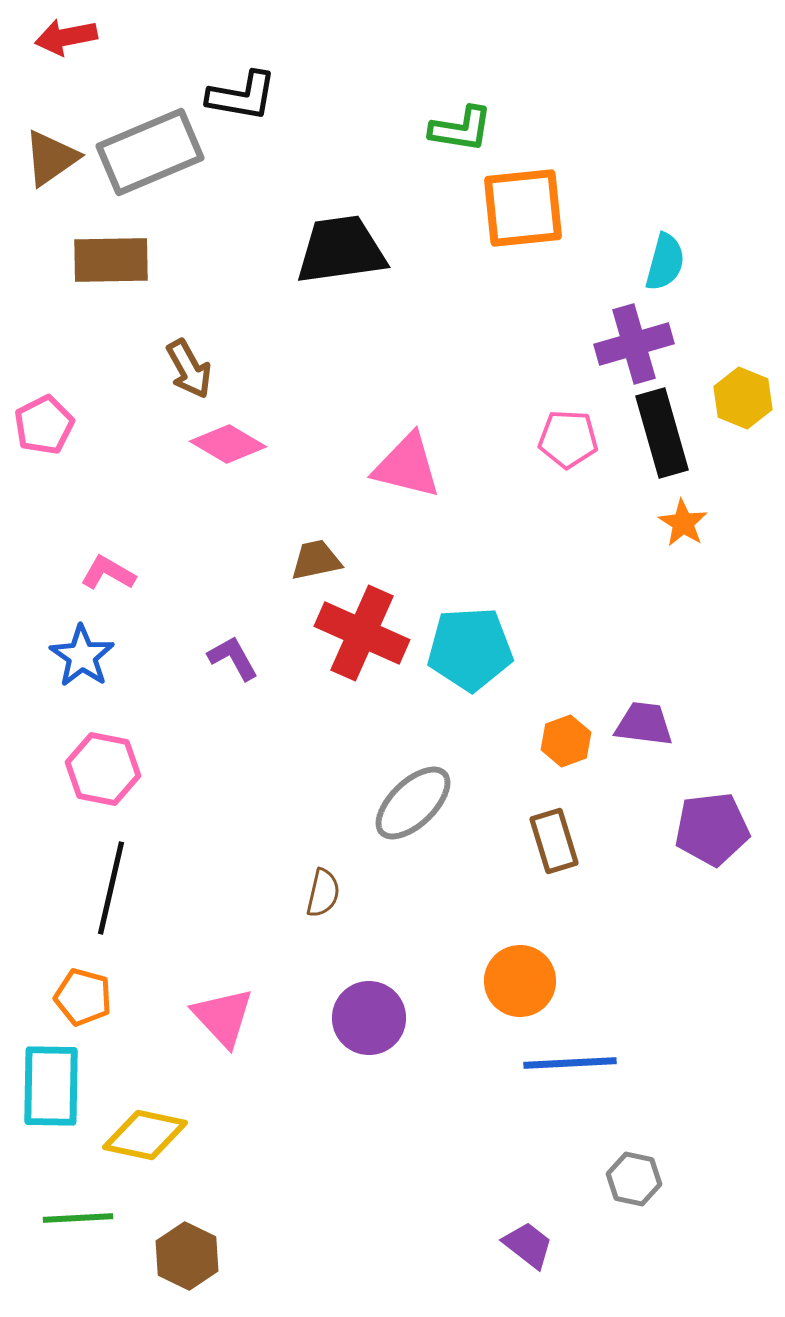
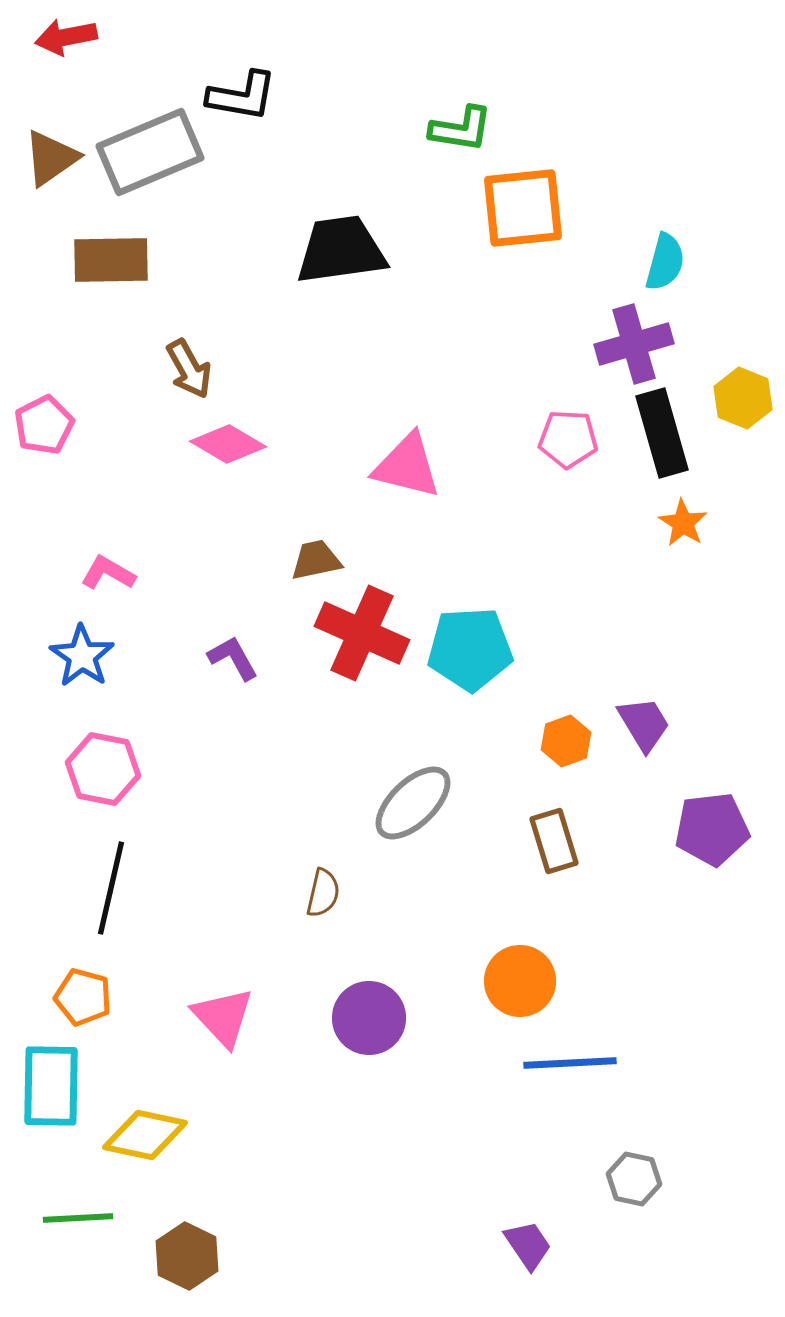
purple trapezoid at (644, 724): rotated 52 degrees clockwise
purple trapezoid at (528, 1245): rotated 18 degrees clockwise
